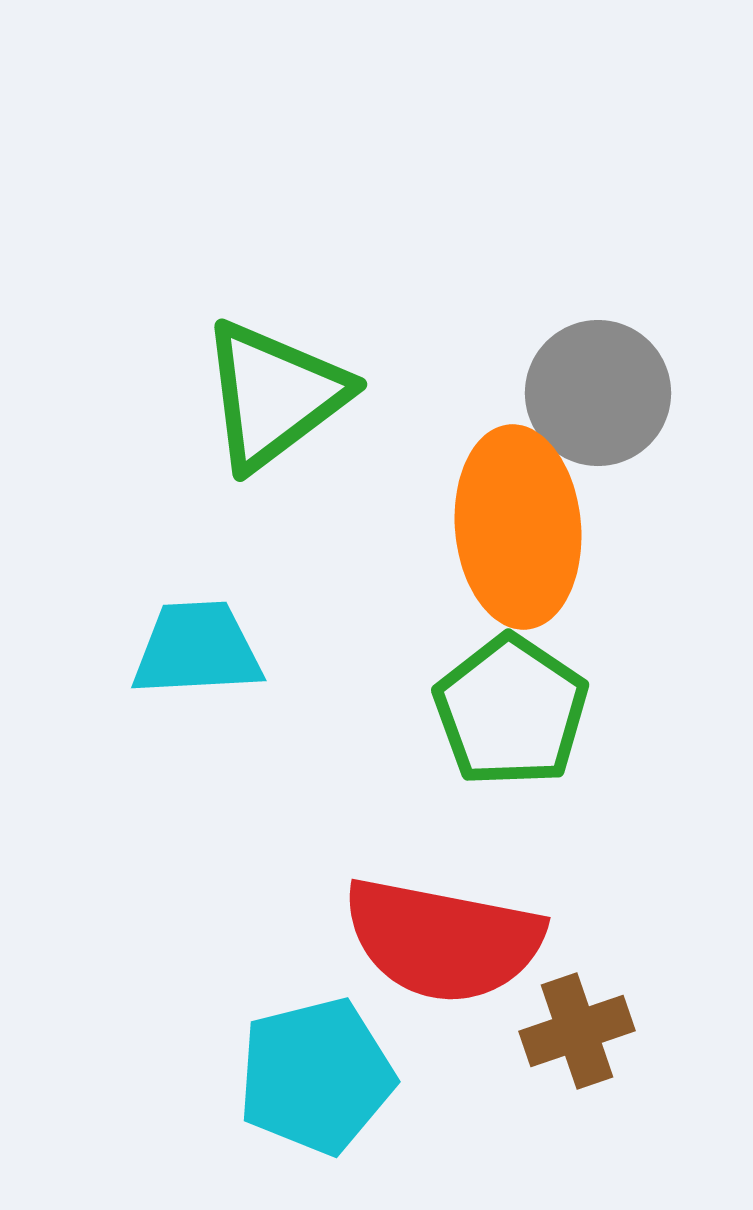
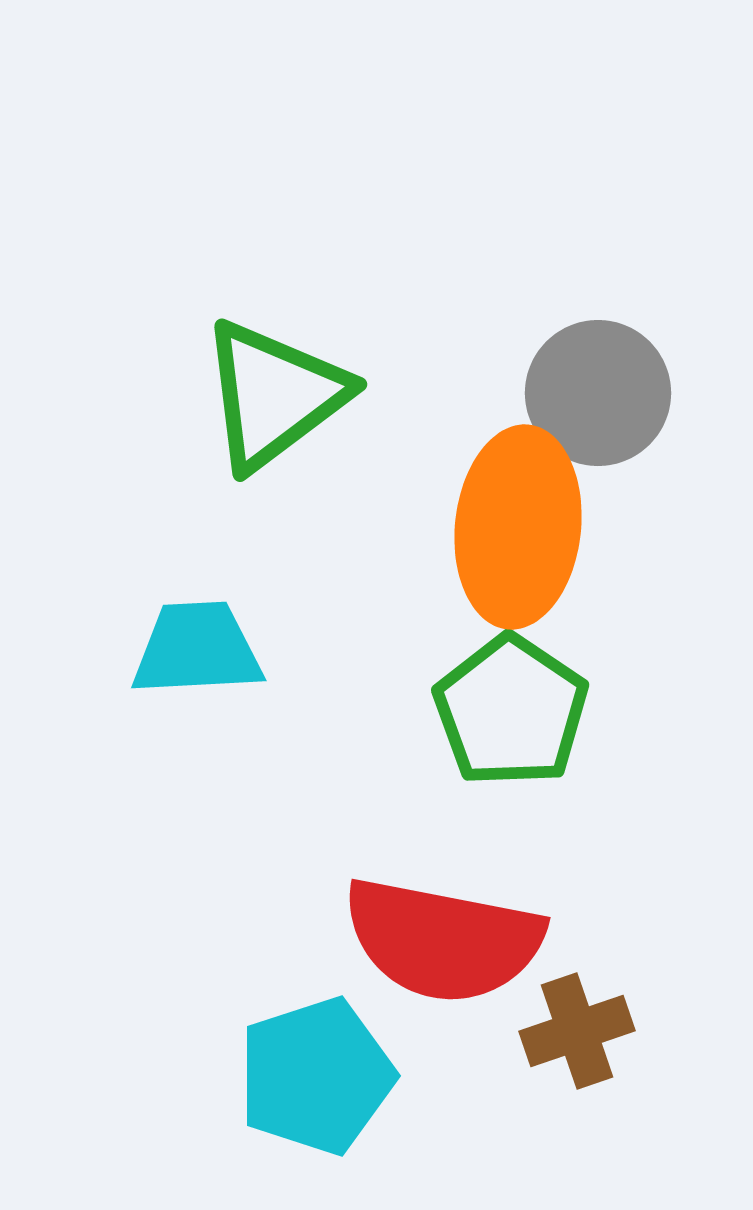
orange ellipse: rotated 11 degrees clockwise
cyan pentagon: rotated 4 degrees counterclockwise
